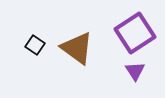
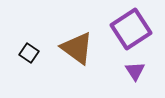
purple square: moved 4 px left, 4 px up
black square: moved 6 px left, 8 px down
